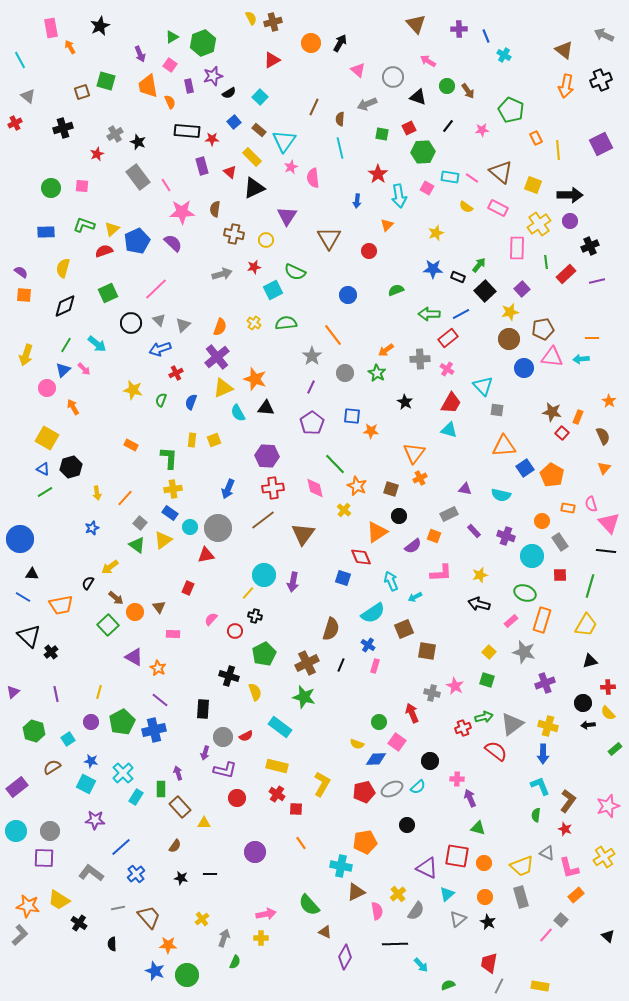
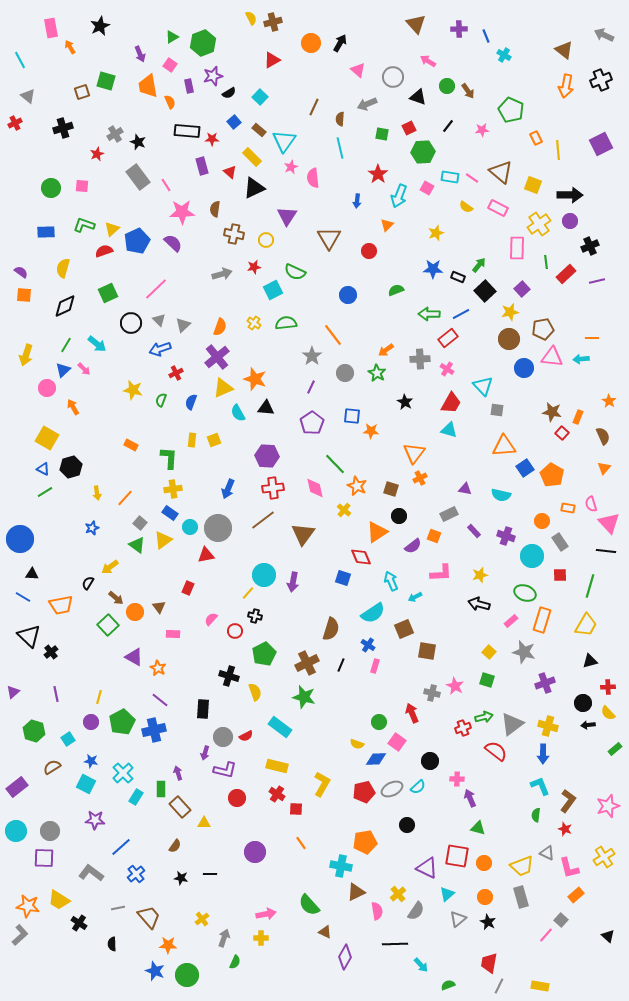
cyan arrow at (399, 196): rotated 30 degrees clockwise
yellow line at (99, 692): moved 5 px down
